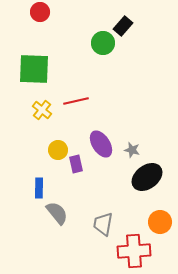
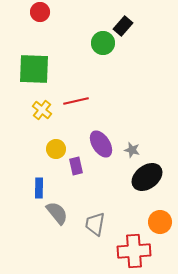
yellow circle: moved 2 px left, 1 px up
purple rectangle: moved 2 px down
gray trapezoid: moved 8 px left
